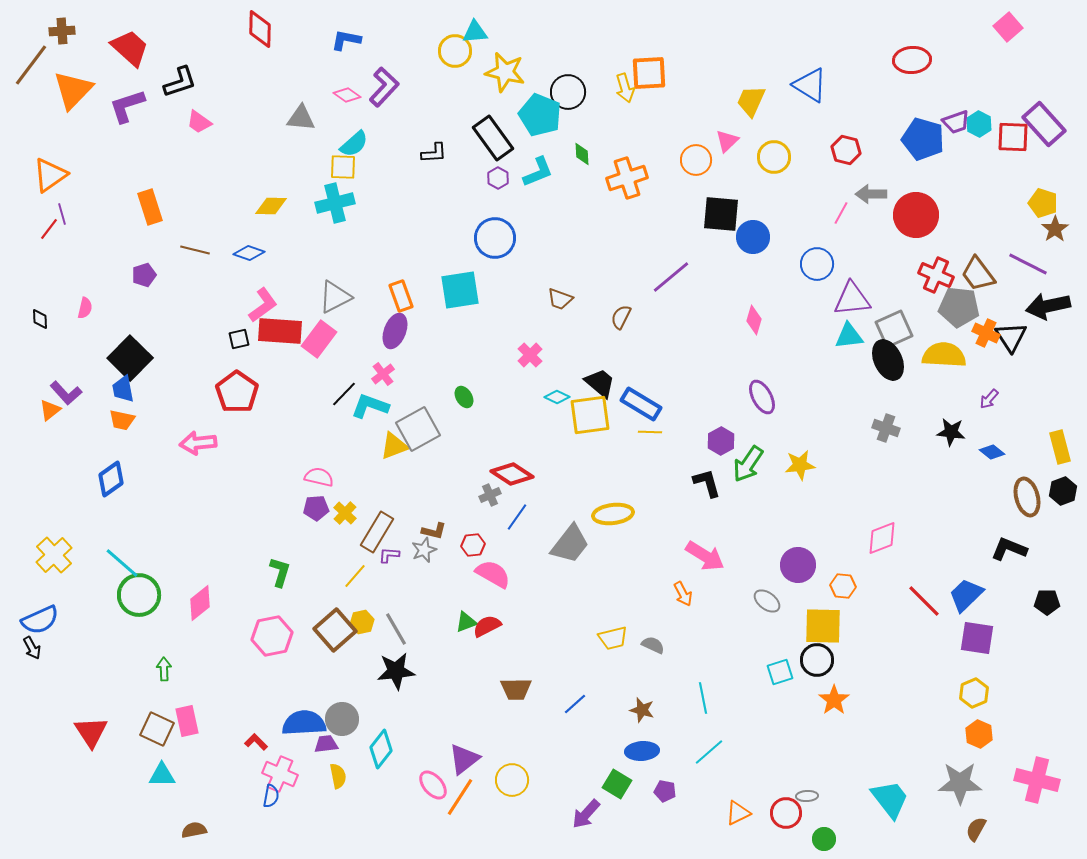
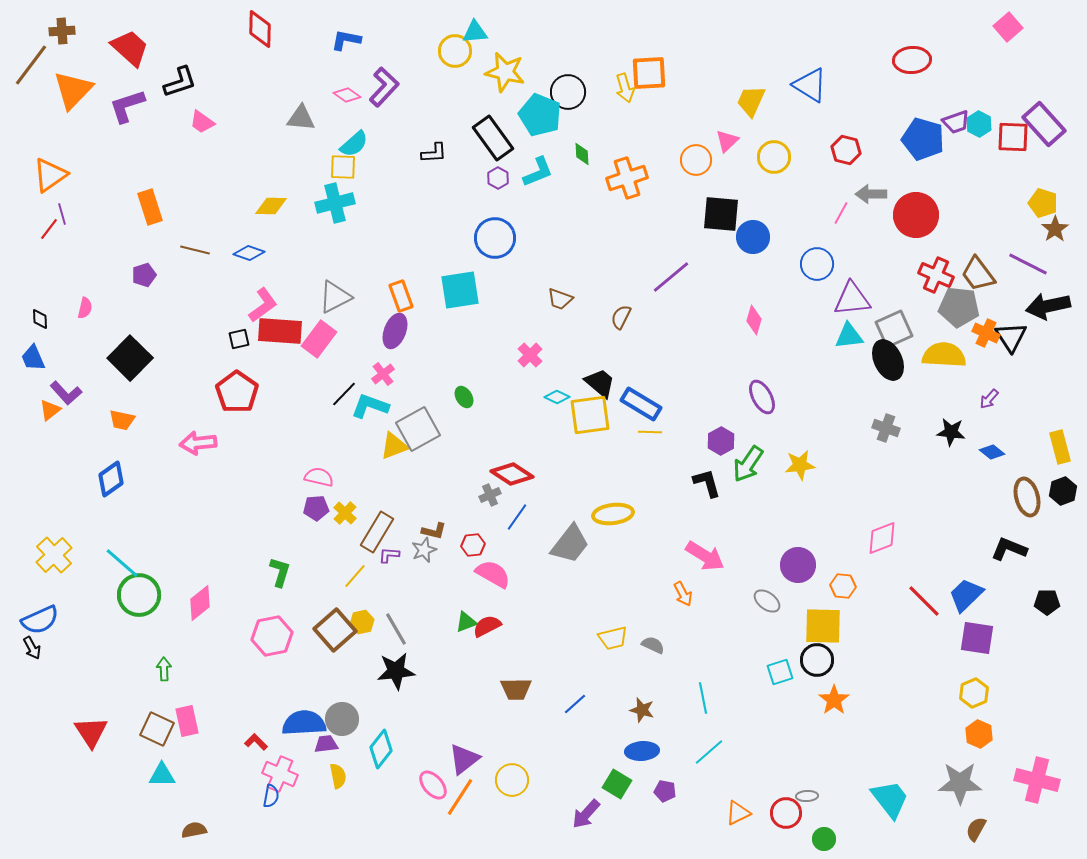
pink trapezoid at (199, 122): moved 3 px right
blue trapezoid at (123, 389): moved 90 px left, 31 px up; rotated 12 degrees counterclockwise
